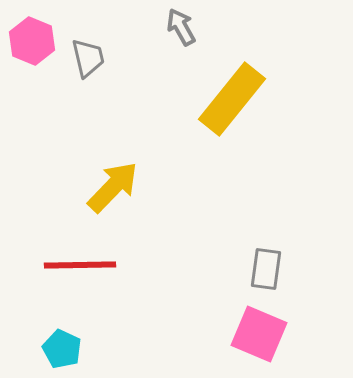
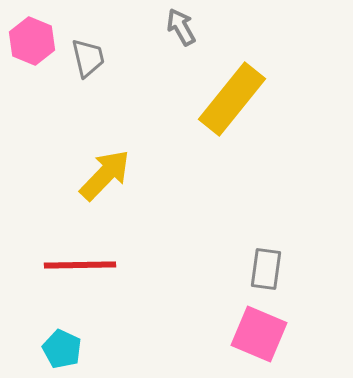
yellow arrow: moved 8 px left, 12 px up
